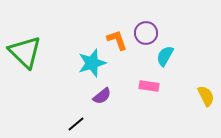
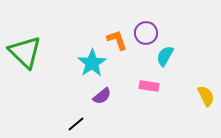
cyan star: rotated 16 degrees counterclockwise
